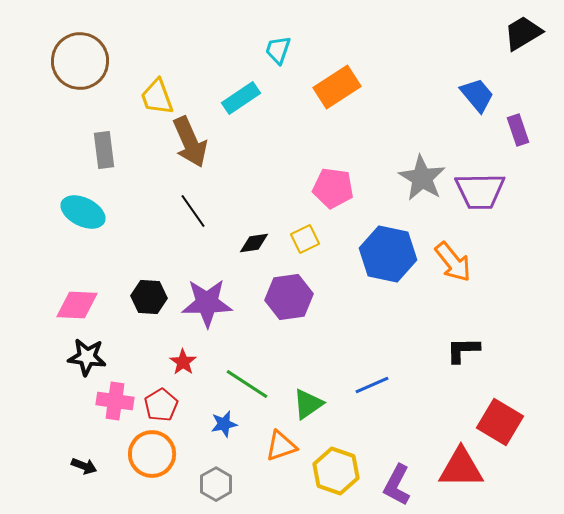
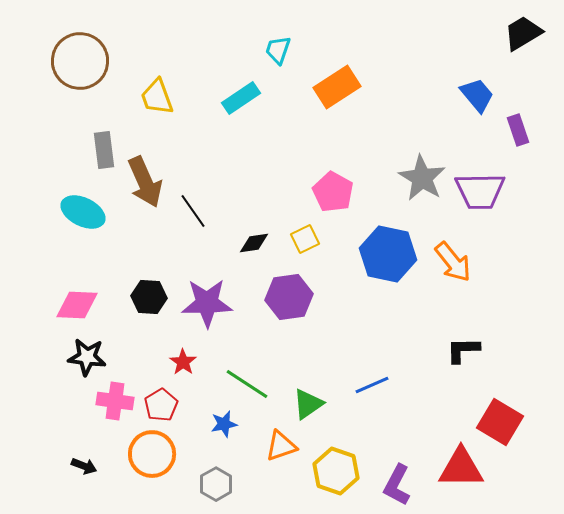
brown arrow: moved 45 px left, 40 px down
pink pentagon: moved 4 px down; rotated 21 degrees clockwise
